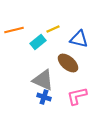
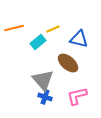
orange line: moved 2 px up
gray triangle: rotated 25 degrees clockwise
blue cross: moved 1 px right
